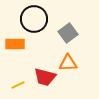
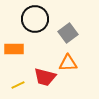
black circle: moved 1 px right
orange rectangle: moved 1 px left, 5 px down
